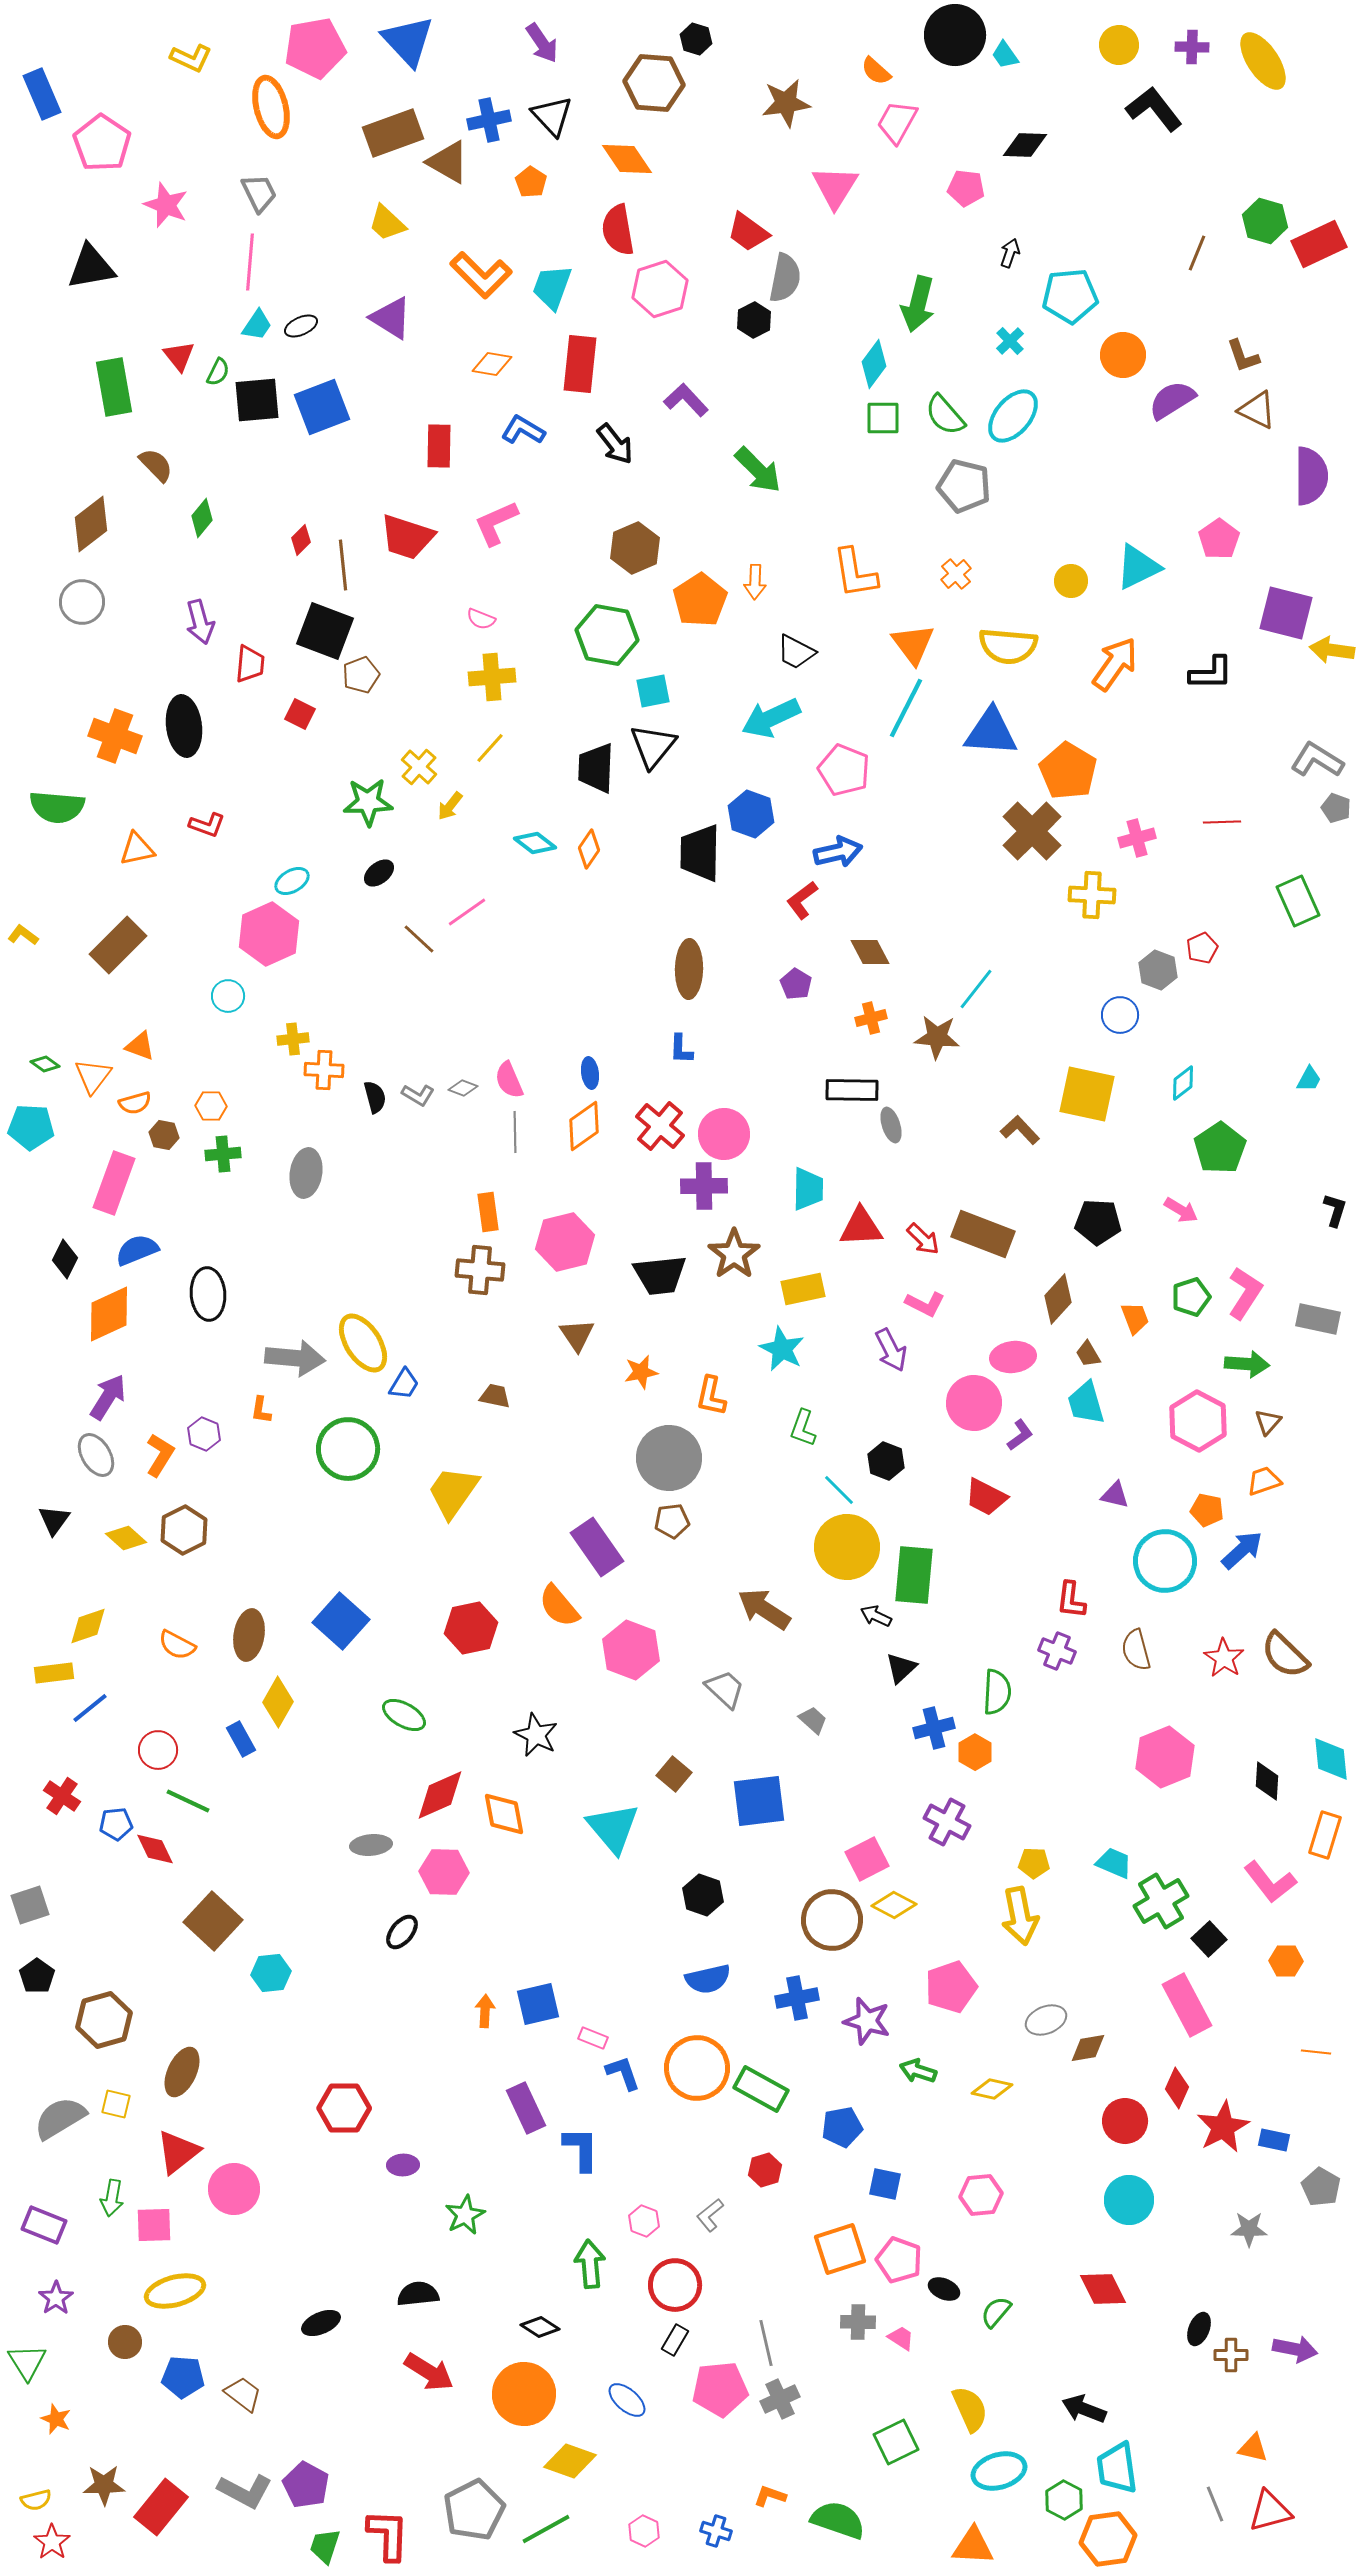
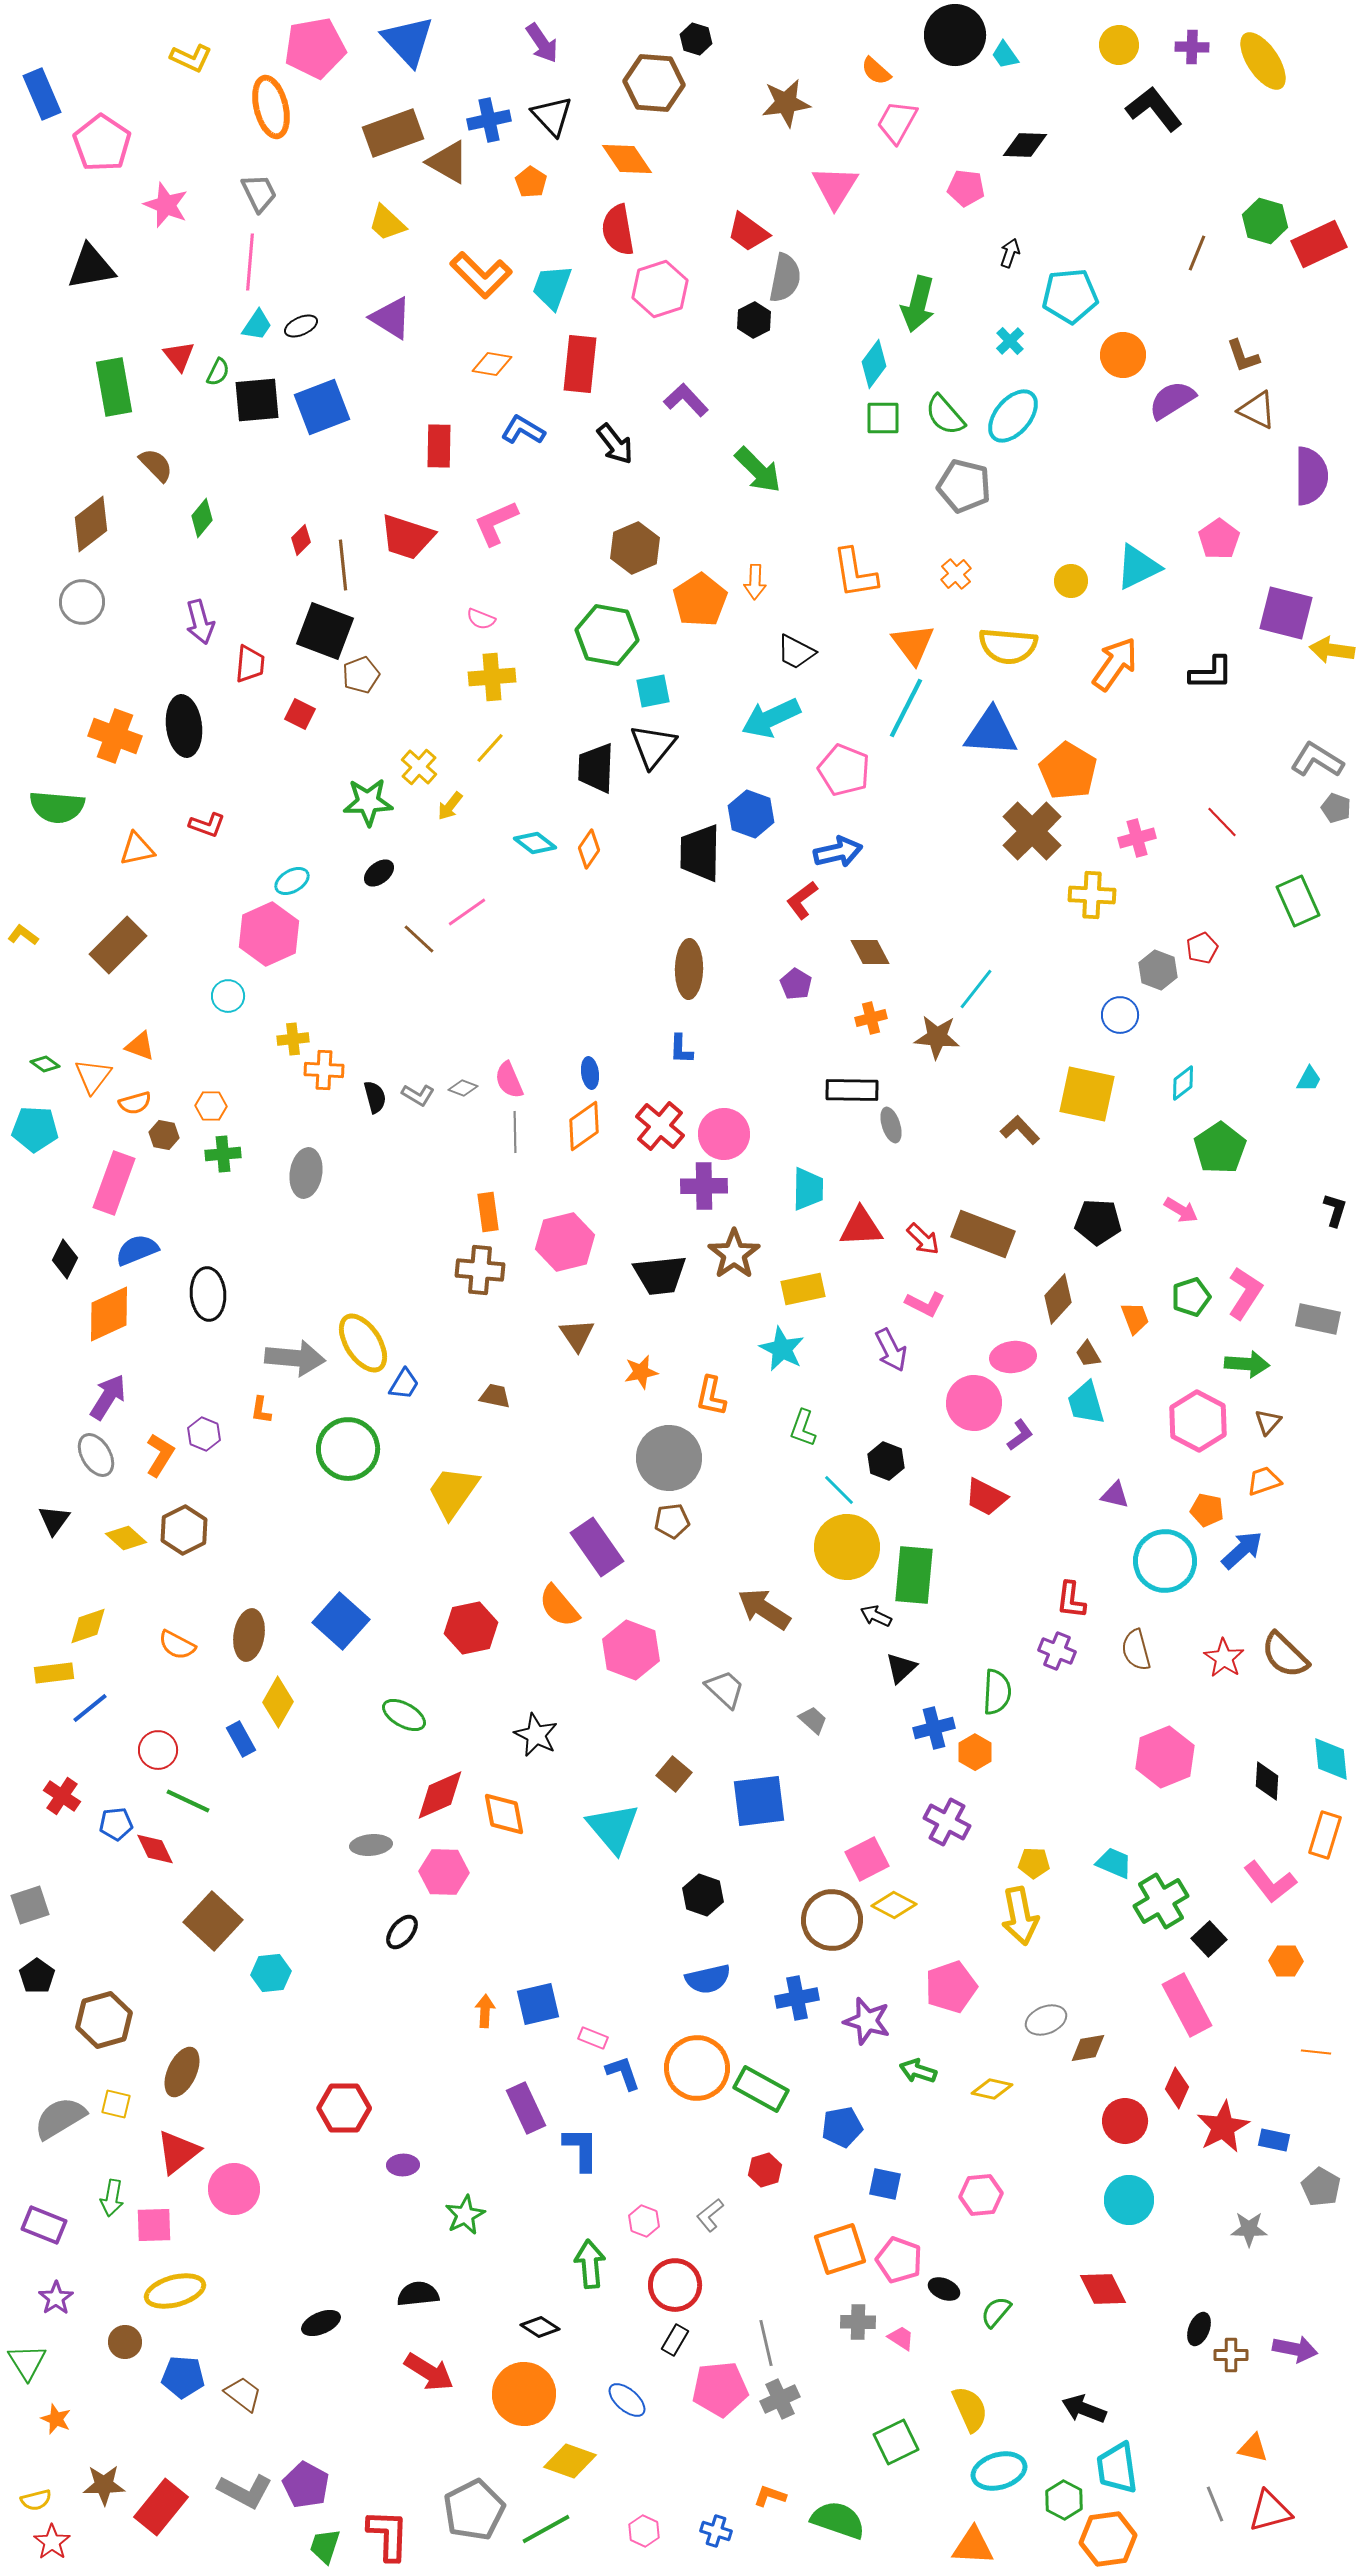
red line at (1222, 822): rotated 48 degrees clockwise
cyan pentagon at (31, 1127): moved 4 px right, 2 px down
